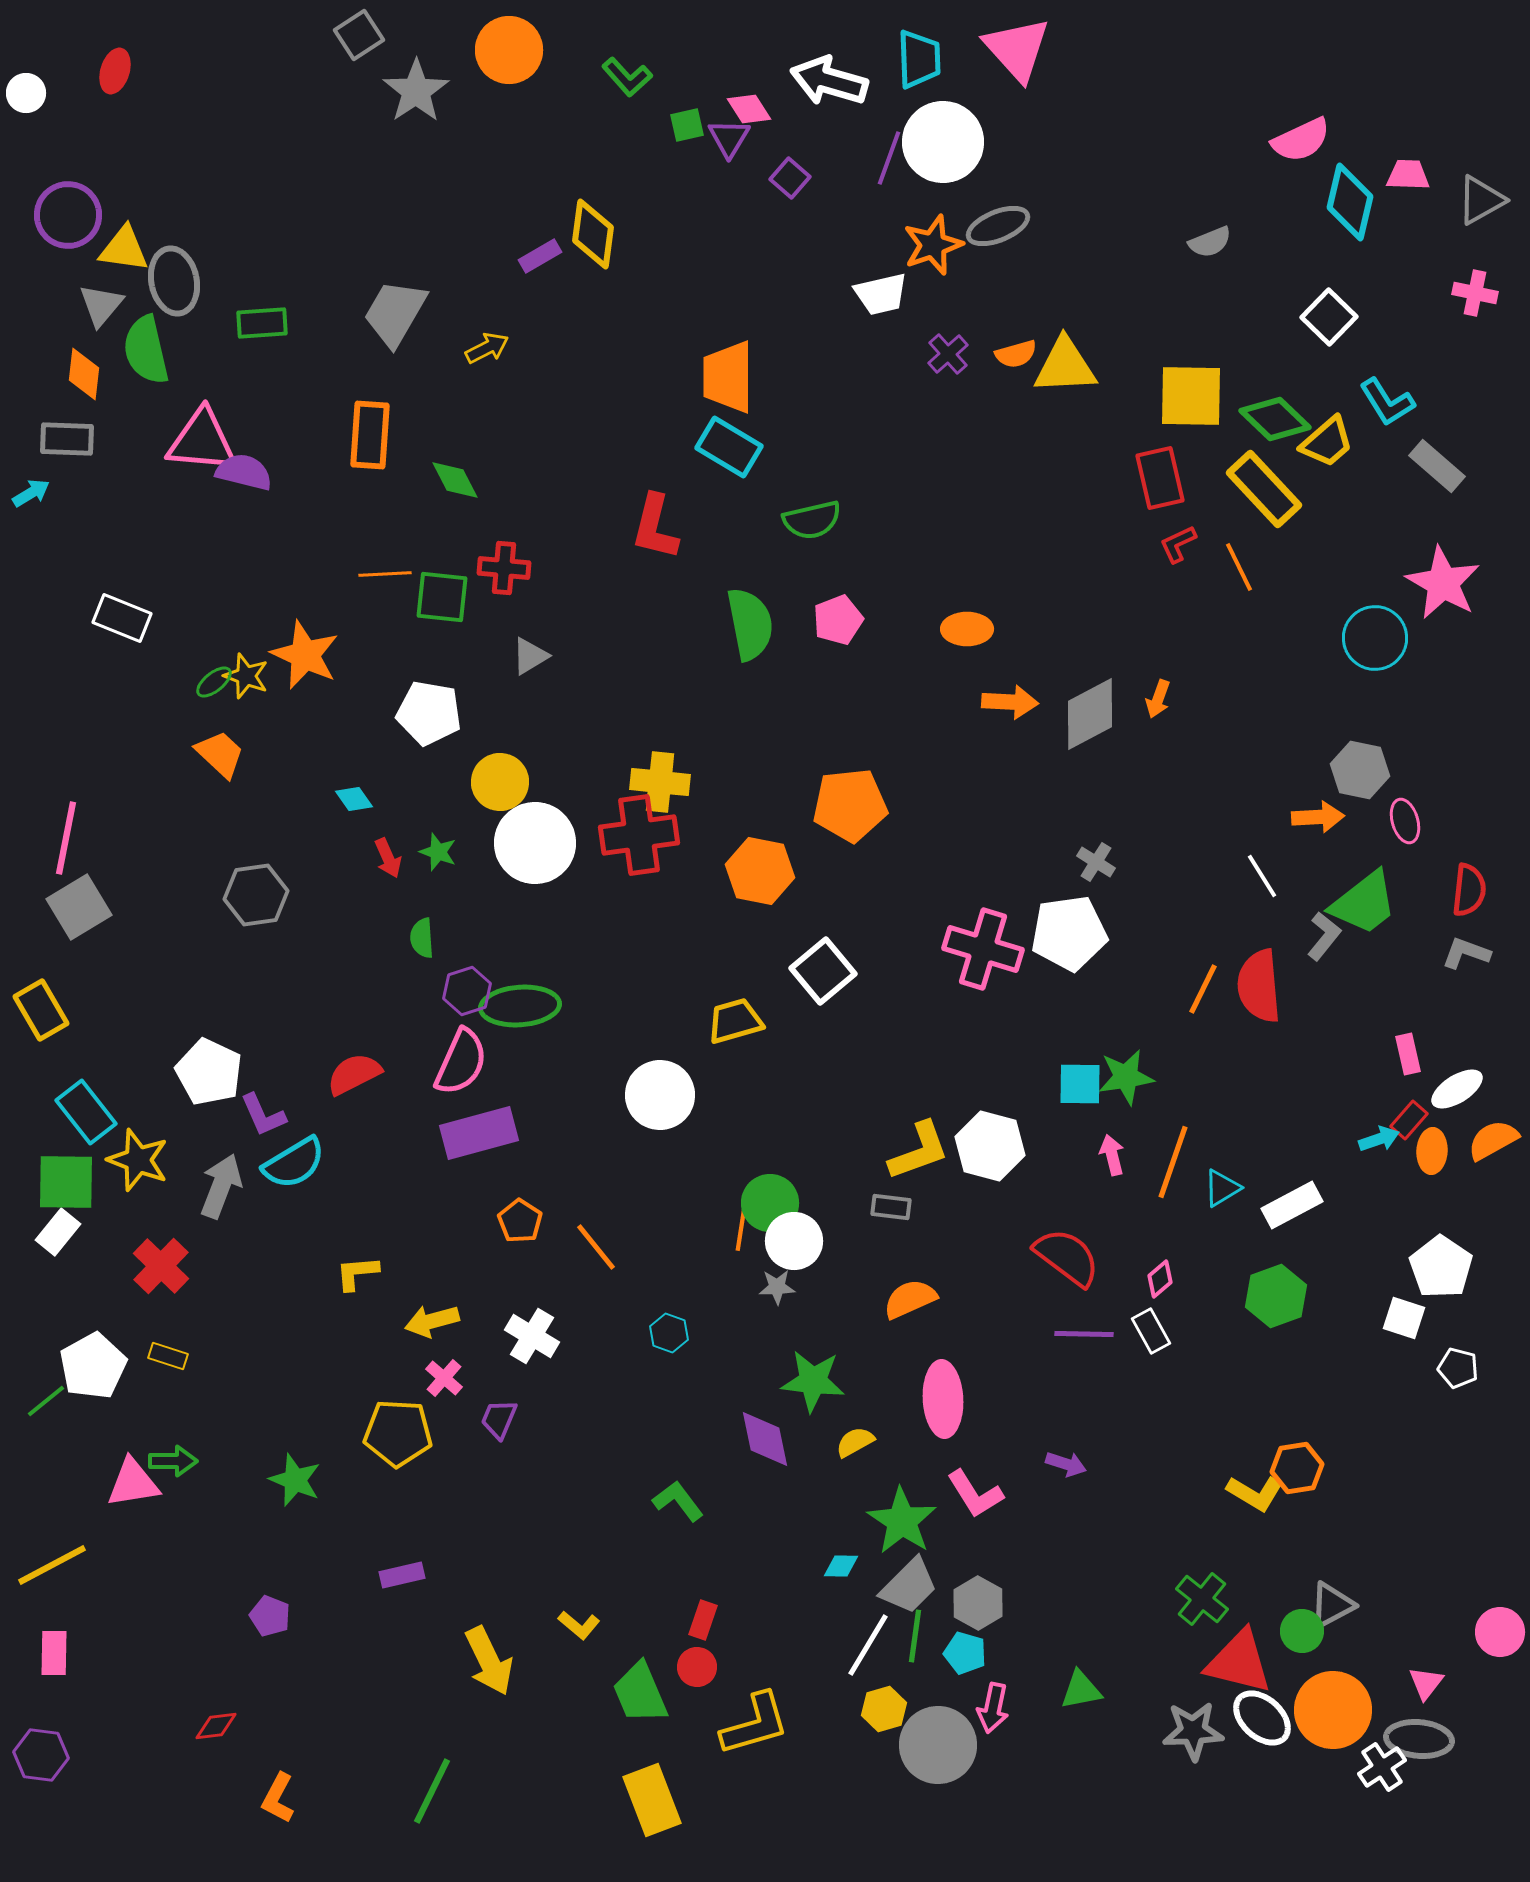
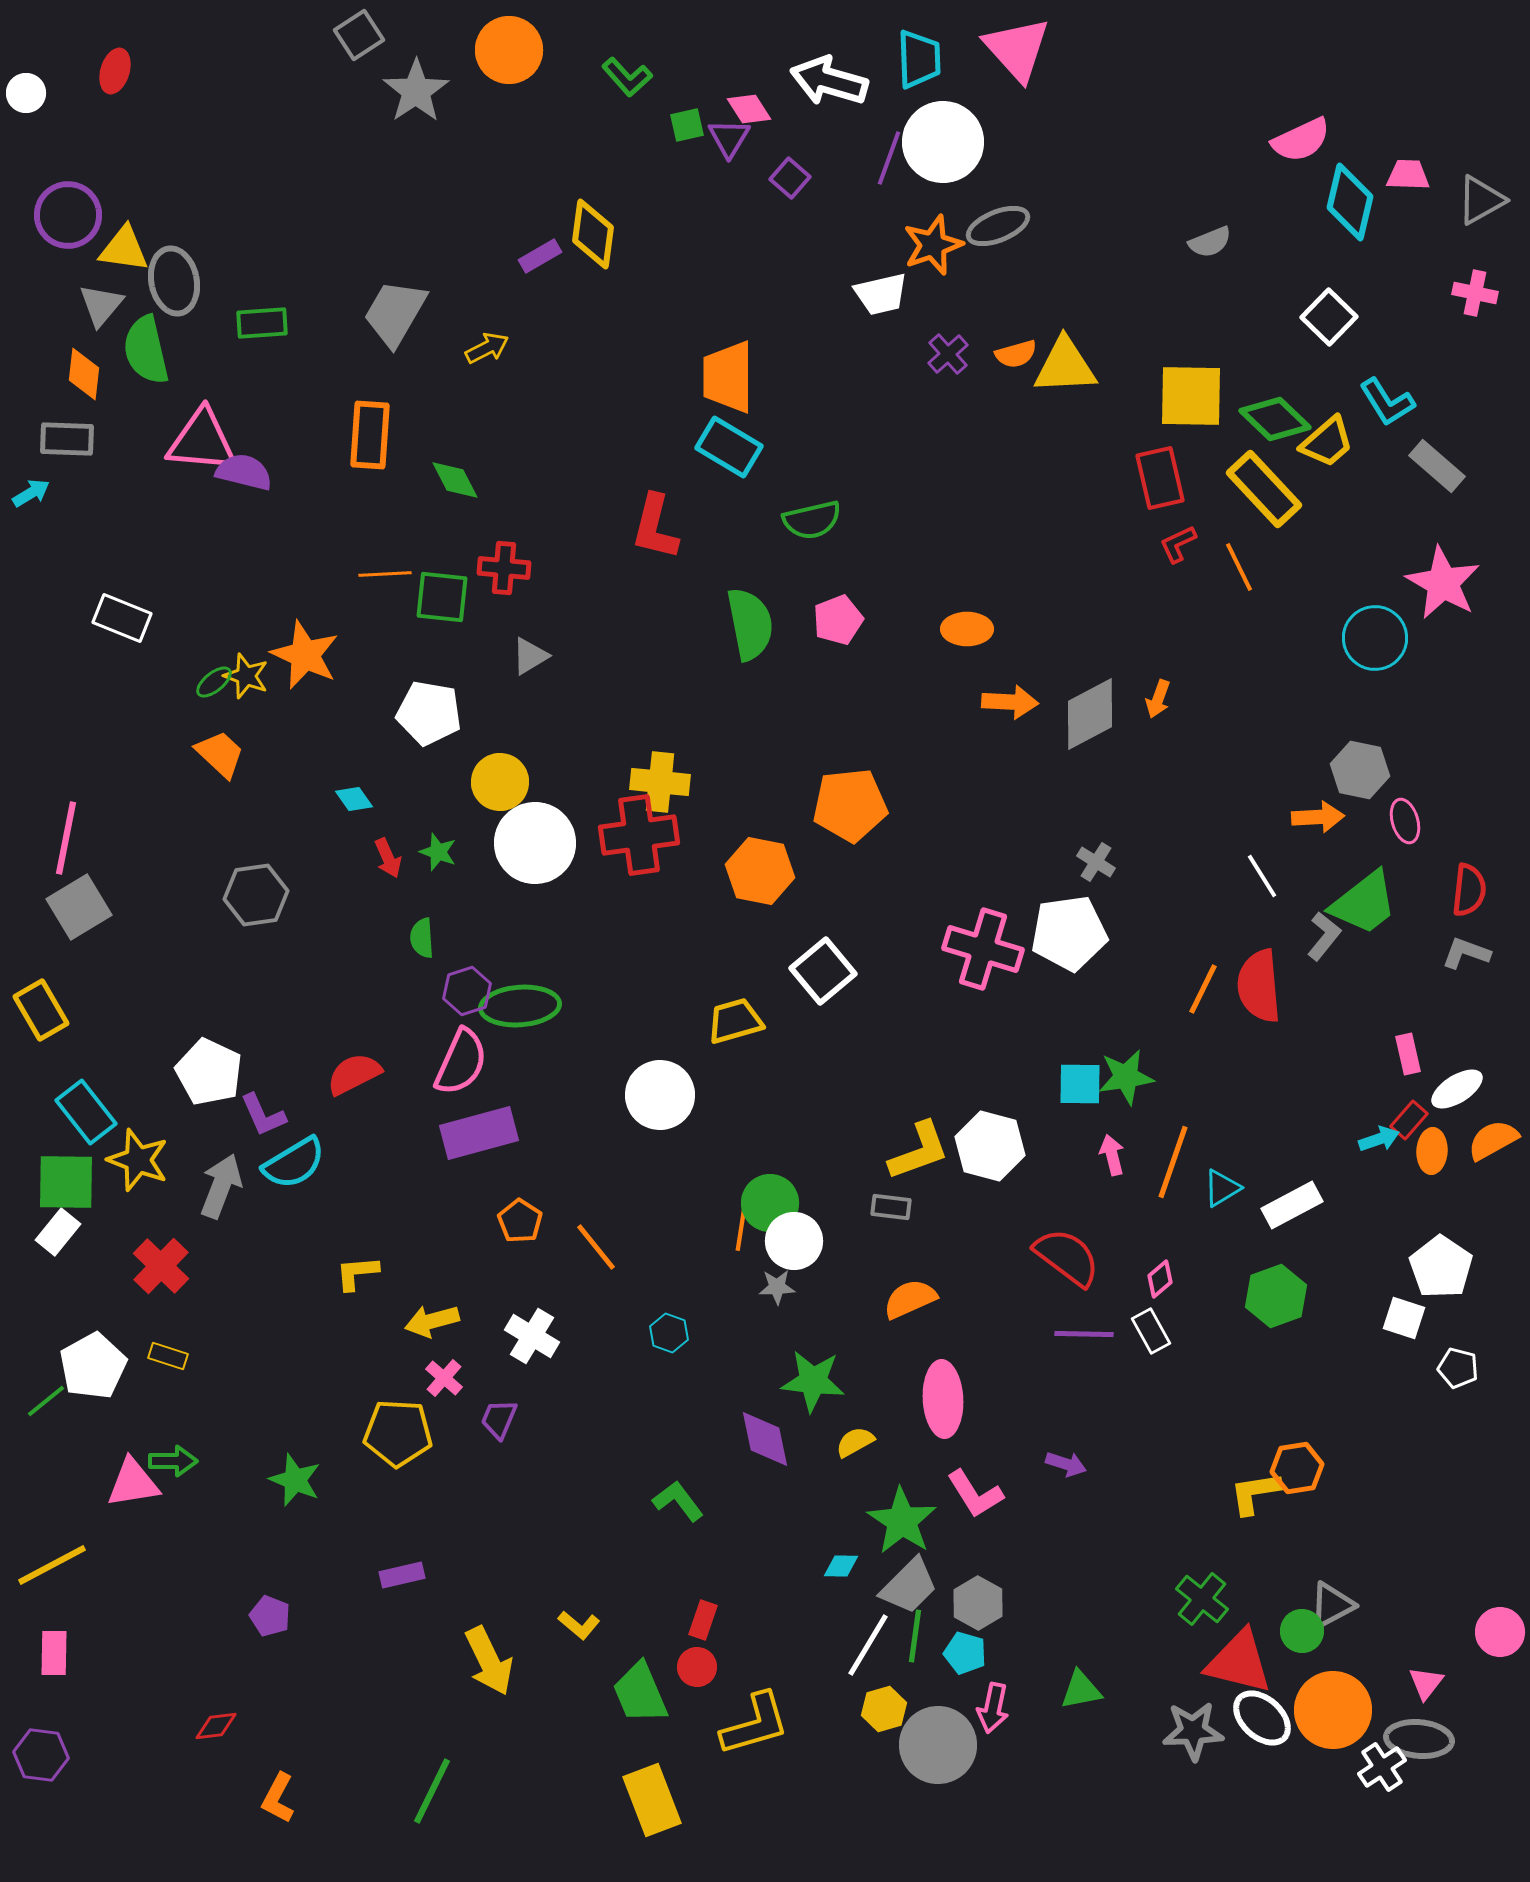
yellow L-shape at (1255, 1493): rotated 140 degrees clockwise
